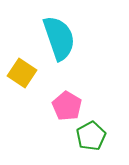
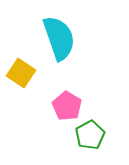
yellow square: moved 1 px left
green pentagon: moved 1 px left, 1 px up
